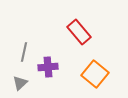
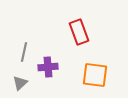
red rectangle: rotated 20 degrees clockwise
orange square: moved 1 px down; rotated 32 degrees counterclockwise
